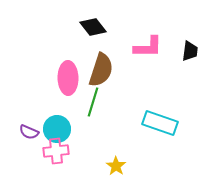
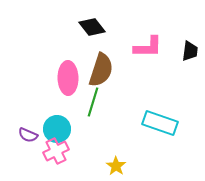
black diamond: moved 1 px left
purple semicircle: moved 1 px left, 3 px down
pink cross: rotated 20 degrees counterclockwise
